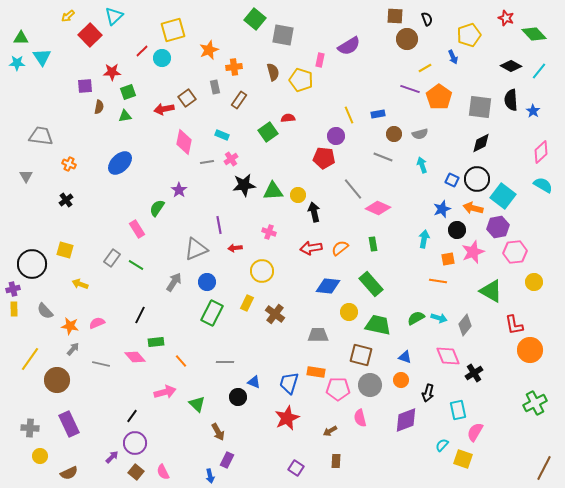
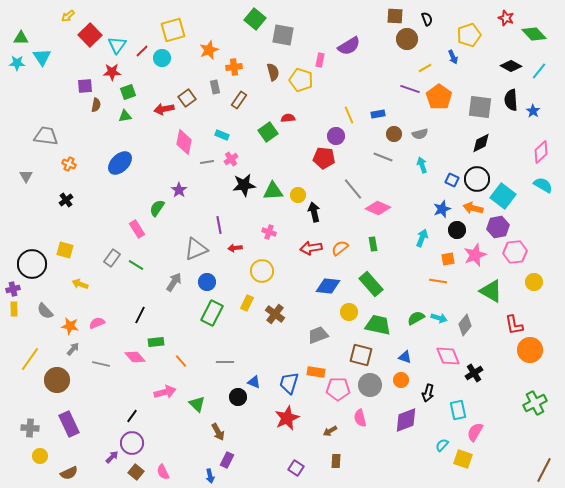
cyan triangle at (114, 16): moved 3 px right, 29 px down; rotated 12 degrees counterclockwise
brown semicircle at (99, 107): moved 3 px left, 2 px up
gray trapezoid at (41, 136): moved 5 px right
cyan arrow at (424, 239): moved 2 px left, 1 px up; rotated 12 degrees clockwise
pink star at (473, 252): moved 2 px right, 3 px down
gray trapezoid at (318, 335): rotated 20 degrees counterclockwise
purple circle at (135, 443): moved 3 px left
brown line at (544, 468): moved 2 px down
